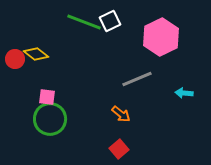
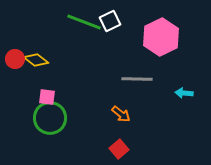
yellow diamond: moved 6 px down
gray line: rotated 24 degrees clockwise
green circle: moved 1 px up
